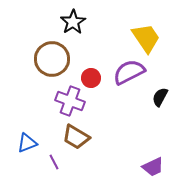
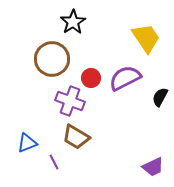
purple semicircle: moved 4 px left, 6 px down
